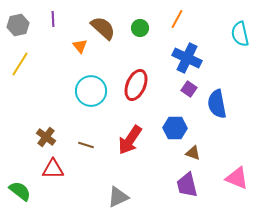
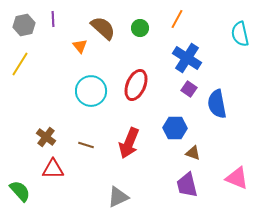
gray hexagon: moved 6 px right
blue cross: rotated 8 degrees clockwise
red arrow: moved 1 px left, 3 px down; rotated 12 degrees counterclockwise
green semicircle: rotated 10 degrees clockwise
